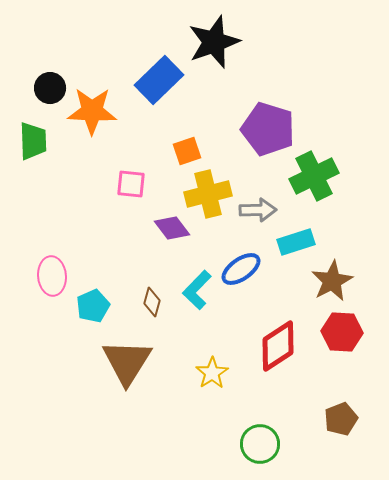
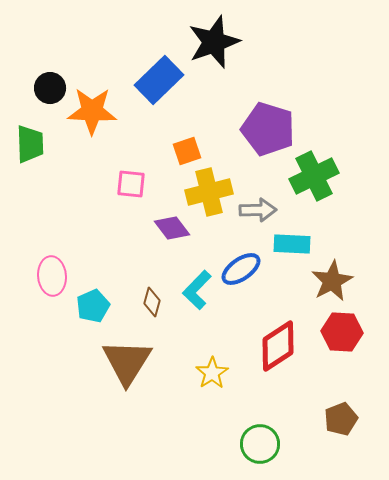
green trapezoid: moved 3 px left, 3 px down
yellow cross: moved 1 px right, 2 px up
cyan rectangle: moved 4 px left, 2 px down; rotated 21 degrees clockwise
